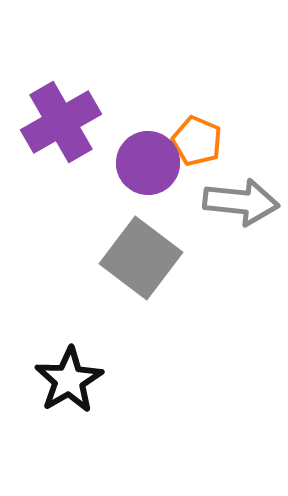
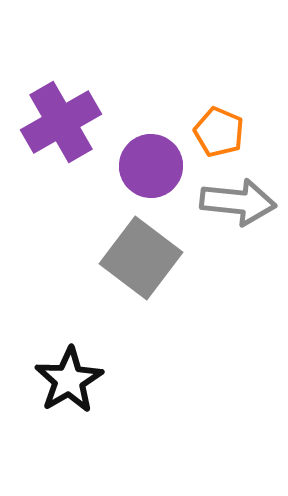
orange pentagon: moved 22 px right, 9 px up
purple circle: moved 3 px right, 3 px down
gray arrow: moved 3 px left
